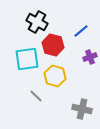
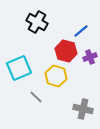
red hexagon: moved 13 px right, 6 px down
cyan square: moved 8 px left, 9 px down; rotated 15 degrees counterclockwise
yellow hexagon: moved 1 px right
gray line: moved 1 px down
gray cross: moved 1 px right
